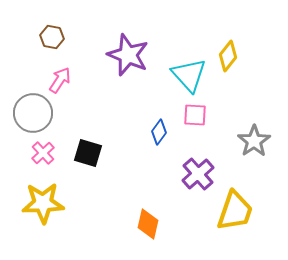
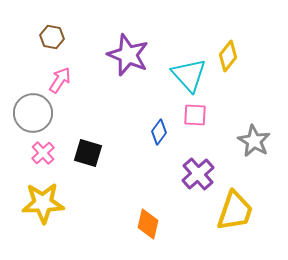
gray star: rotated 8 degrees counterclockwise
